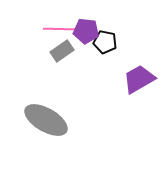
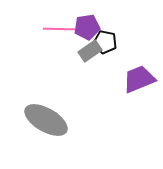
purple pentagon: moved 1 px right, 4 px up; rotated 15 degrees counterclockwise
gray rectangle: moved 28 px right
purple trapezoid: rotated 8 degrees clockwise
